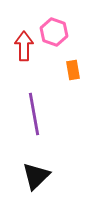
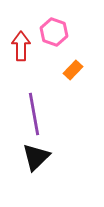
red arrow: moved 3 px left
orange rectangle: rotated 54 degrees clockwise
black triangle: moved 19 px up
